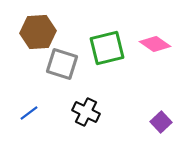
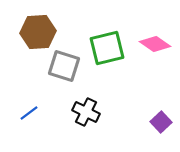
gray square: moved 2 px right, 2 px down
